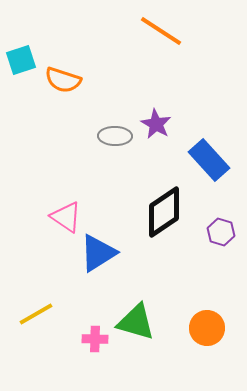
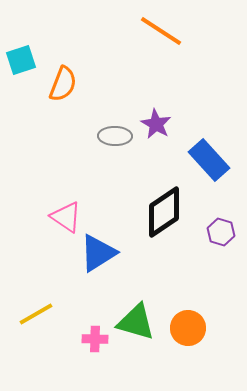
orange semicircle: moved 4 px down; rotated 87 degrees counterclockwise
orange circle: moved 19 px left
